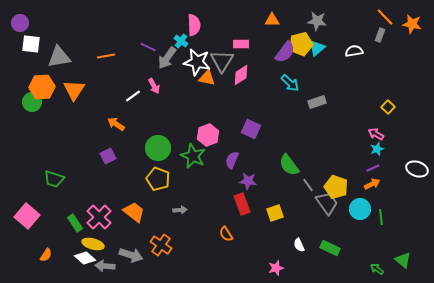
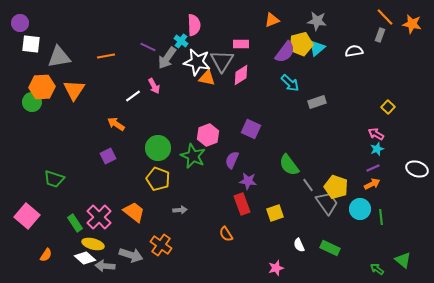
orange triangle at (272, 20): rotated 21 degrees counterclockwise
